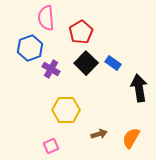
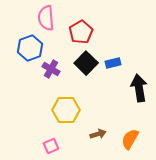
blue rectangle: rotated 49 degrees counterclockwise
brown arrow: moved 1 px left
orange semicircle: moved 1 px left, 1 px down
